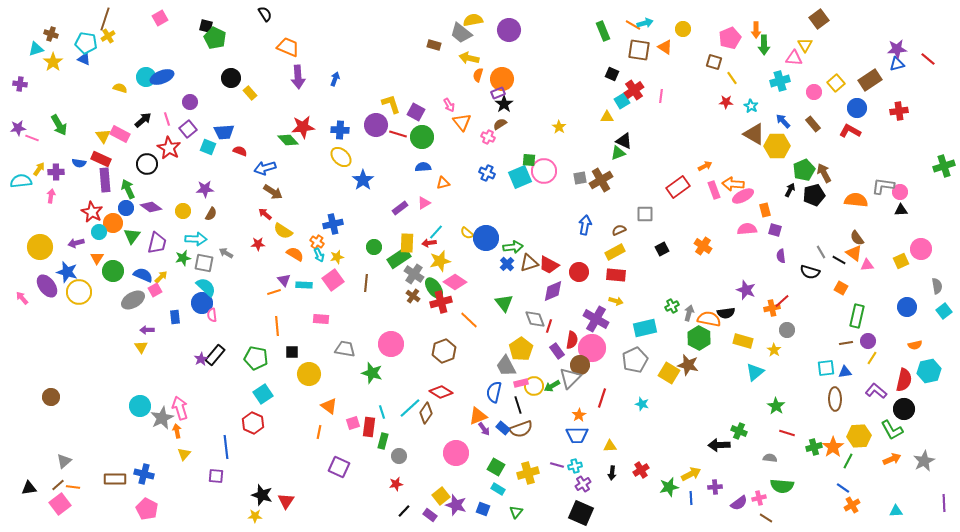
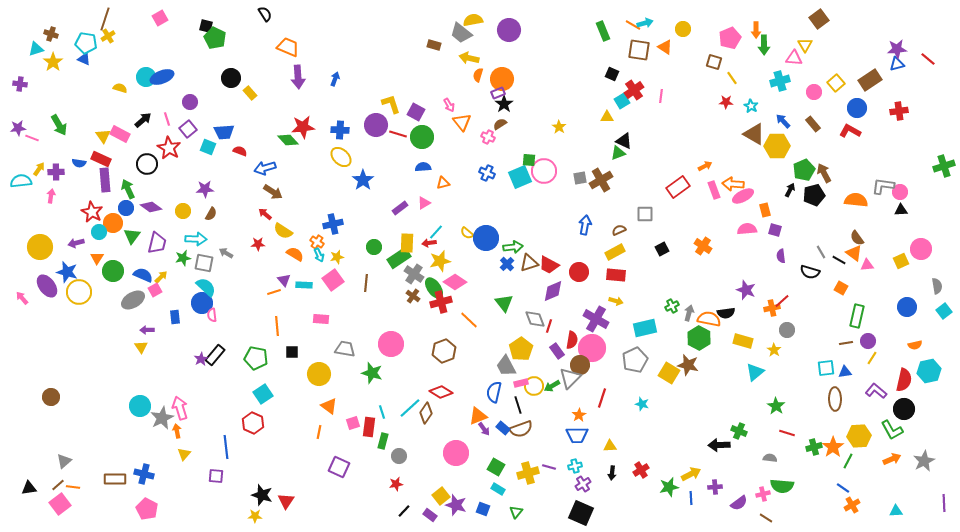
yellow circle at (309, 374): moved 10 px right
purple line at (557, 465): moved 8 px left, 2 px down
pink cross at (759, 498): moved 4 px right, 4 px up
